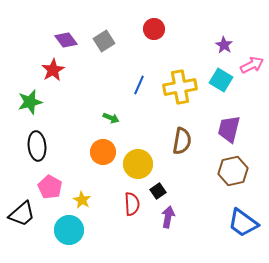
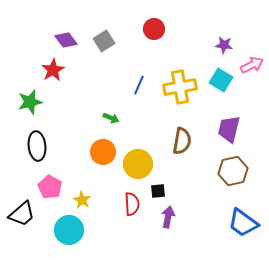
purple star: rotated 24 degrees counterclockwise
black square: rotated 28 degrees clockwise
